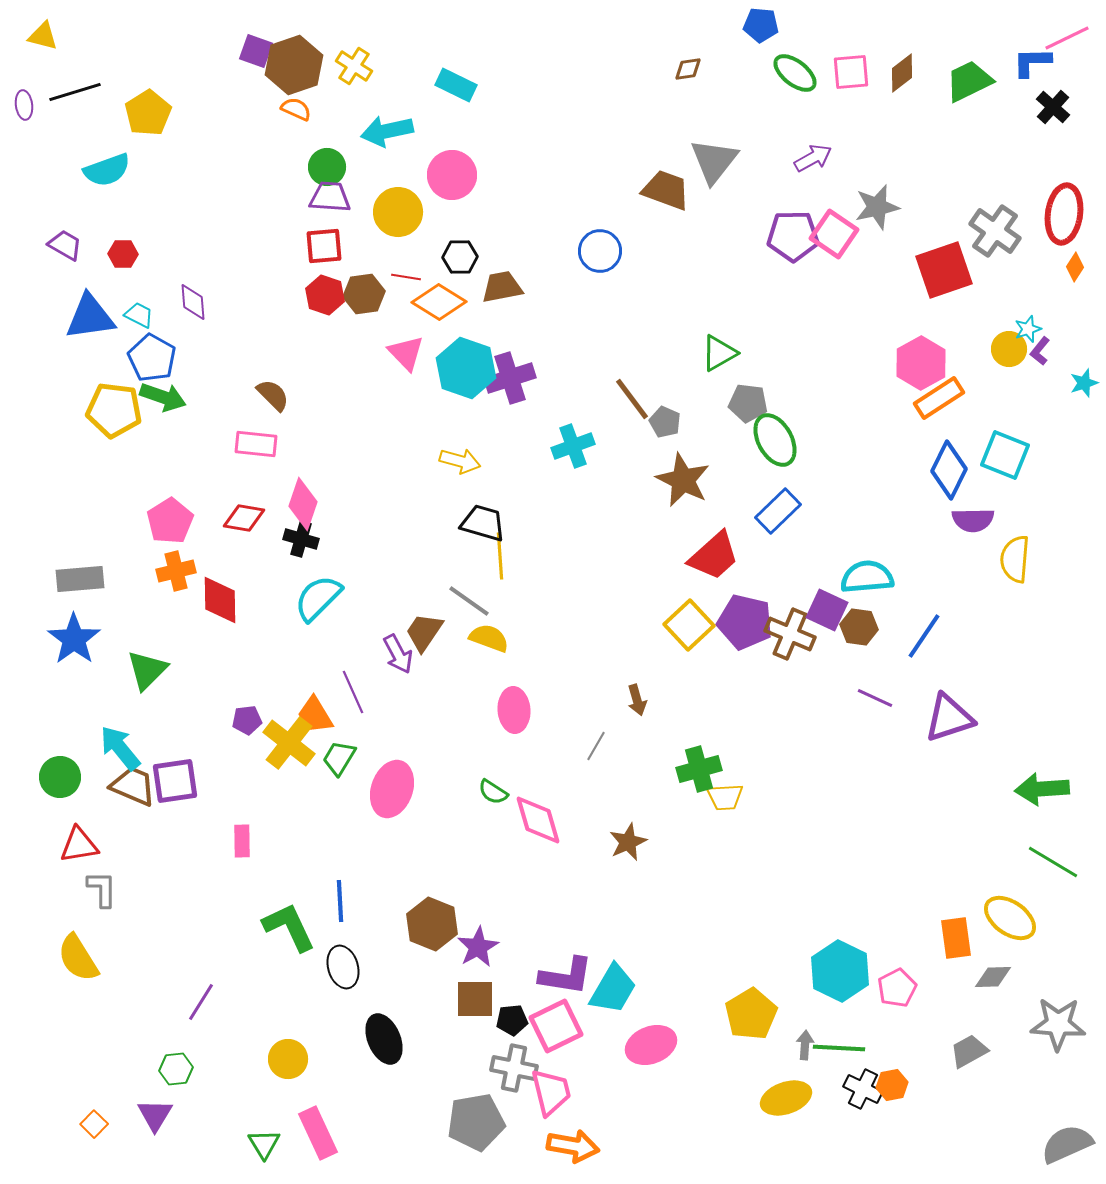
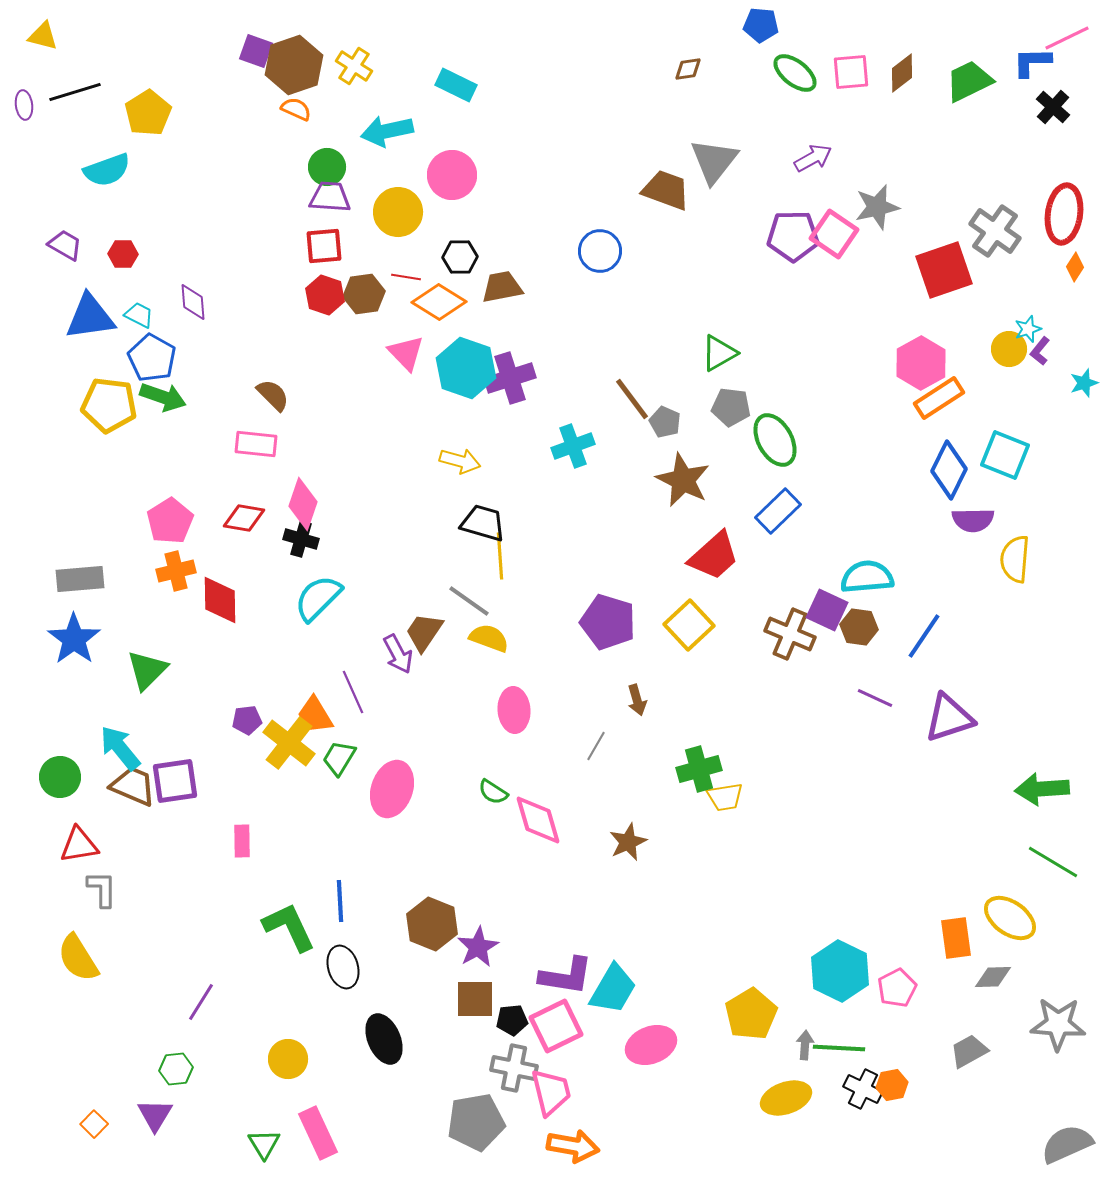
gray pentagon at (748, 403): moved 17 px left, 4 px down
yellow pentagon at (114, 410): moved 5 px left, 5 px up
purple pentagon at (745, 622): moved 137 px left; rotated 4 degrees clockwise
yellow trapezoid at (725, 797): rotated 6 degrees counterclockwise
